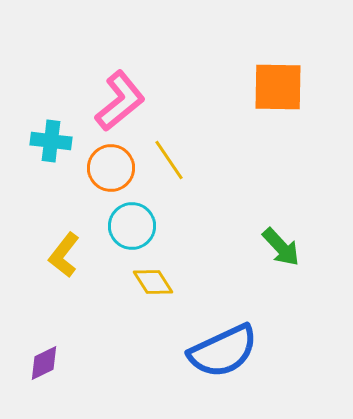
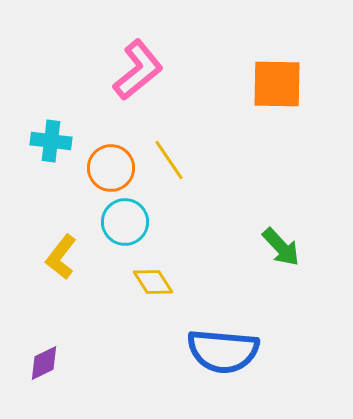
orange square: moved 1 px left, 3 px up
pink L-shape: moved 18 px right, 31 px up
cyan circle: moved 7 px left, 4 px up
yellow L-shape: moved 3 px left, 2 px down
blue semicircle: rotated 30 degrees clockwise
